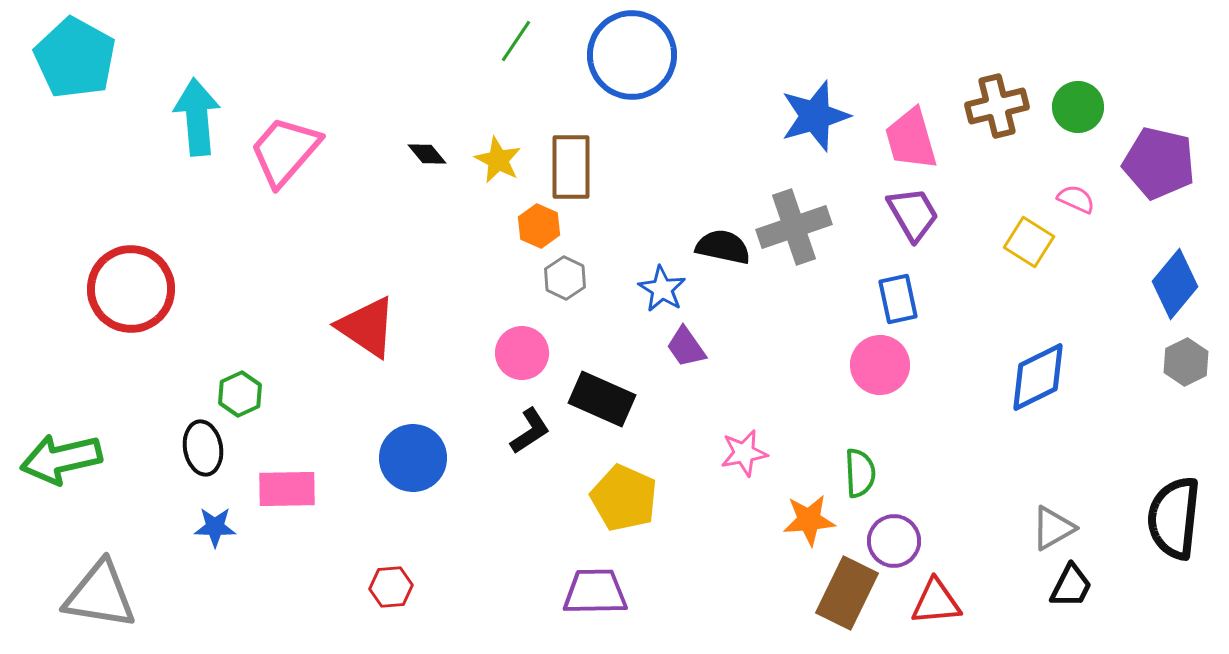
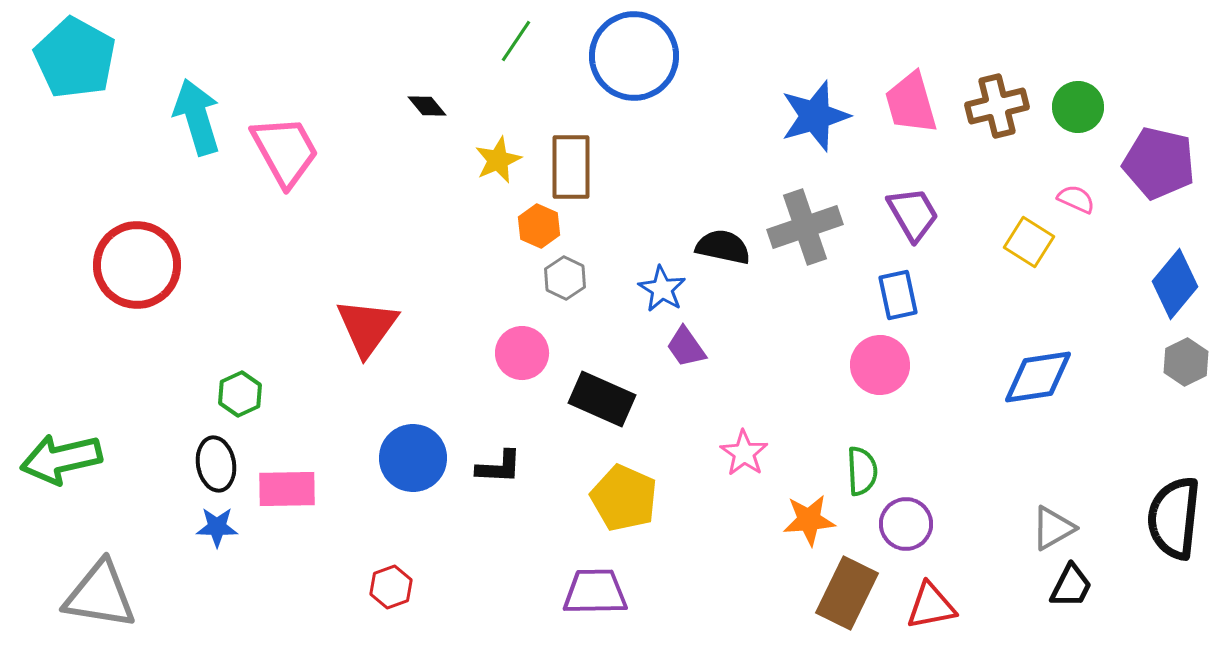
blue circle at (632, 55): moved 2 px right, 1 px down
cyan arrow at (197, 117): rotated 12 degrees counterclockwise
pink trapezoid at (911, 139): moved 36 px up
pink trapezoid at (285, 151): rotated 110 degrees clockwise
black diamond at (427, 154): moved 48 px up
yellow star at (498, 160): rotated 21 degrees clockwise
gray cross at (794, 227): moved 11 px right
red circle at (131, 289): moved 6 px right, 24 px up
blue rectangle at (898, 299): moved 4 px up
red triangle at (367, 327): rotated 32 degrees clockwise
blue diamond at (1038, 377): rotated 18 degrees clockwise
black L-shape at (530, 431): moved 31 px left, 36 px down; rotated 36 degrees clockwise
black ellipse at (203, 448): moved 13 px right, 16 px down
pink star at (744, 453): rotated 27 degrees counterclockwise
green semicircle at (860, 473): moved 2 px right, 2 px up
blue star at (215, 527): moved 2 px right
purple circle at (894, 541): moved 12 px right, 17 px up
red hexagon at (391, 587): rotated 15 degrees counterclockwise
red triangle at (936, 602): moved 5 px left, 4 px down; rotated 6 degrees counterclockwise
